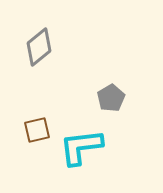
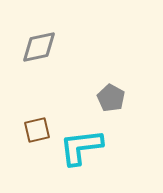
gray diamond: rotated 27 degrees clockwise
gray pentagon: rotated 12 degrees counterclockwise
